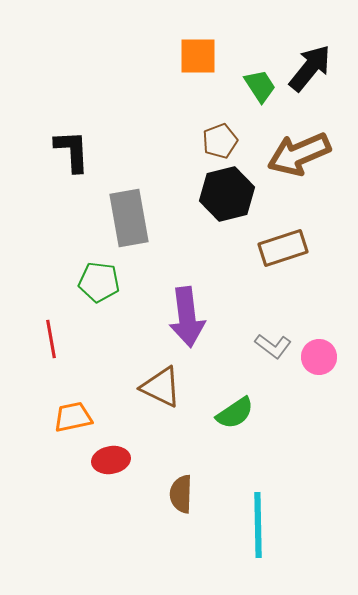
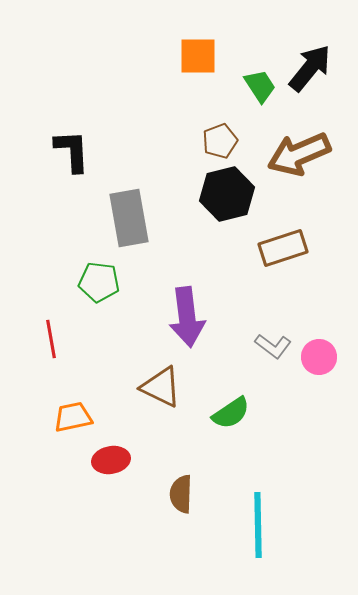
green semicircle: moved 4 px left
